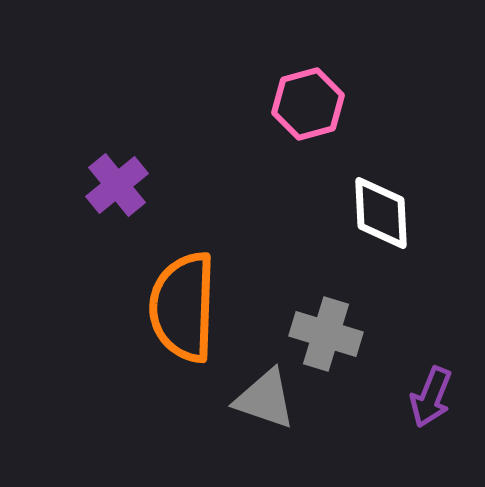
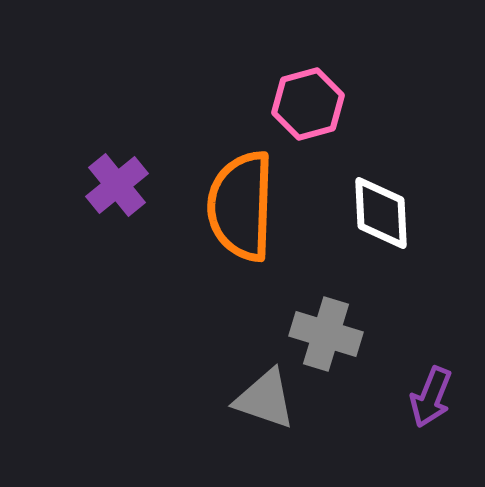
orange semicircle: moved 58 px right, 101 px up
